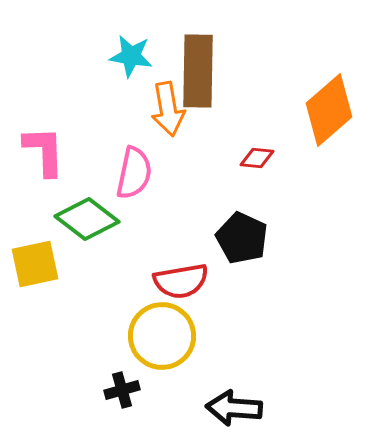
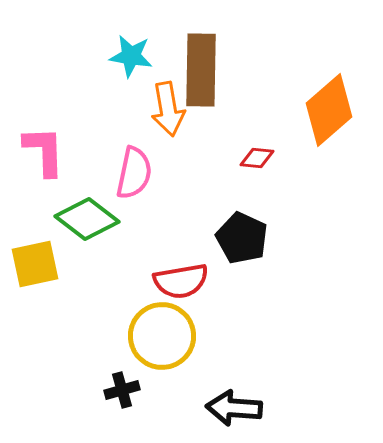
brown rectangle: moved 3 px right, 1 px up
